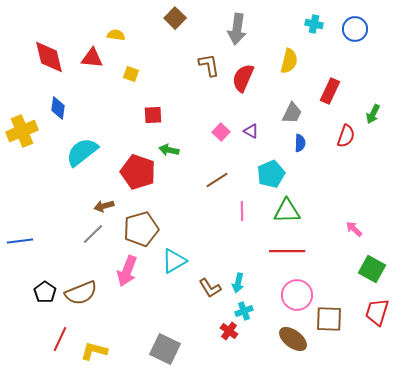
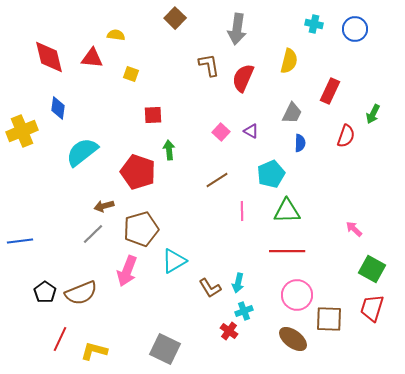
green arrow at (169, 150): rotated 72 degrees clockwise
red trapezoid at (377, 312): moved 5 px left, 4 px up
